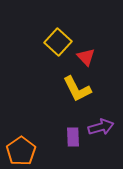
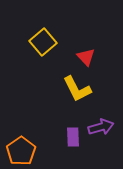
yellow square: moved 15 px left; rotated 8 degrees clockwise
